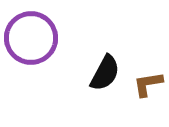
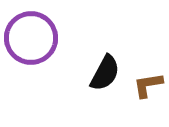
brown L-shape: moved 1 px down
